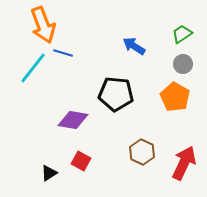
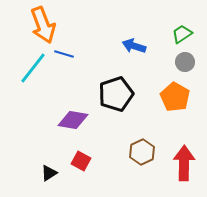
blue arrow: rotated 15 degrees counterclockwise
blue line: moved 1 px right, 1 px down
gray circle: moved 2 px right, 2 px up
black pentagon: rotated 24 degrees counterclockwise
brown hexagon: rotated 10 degrees clockwise
red arrow: rotated 24 degrees counterclockwise
